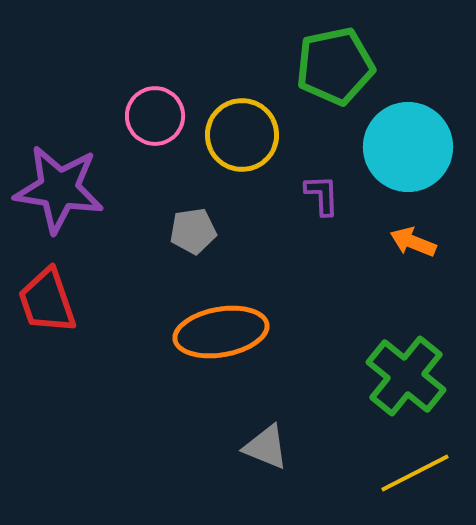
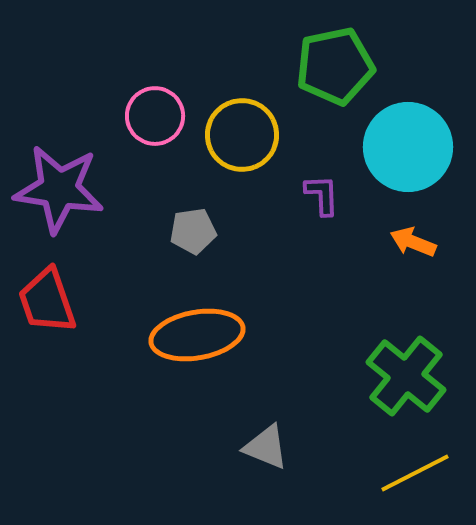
orange ellipse: moved 24 px left, 3 px down
